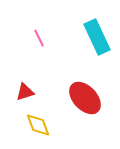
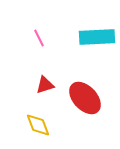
cyan rectangle: rotated 68 degrees counterclockwise
red triangle: moved 20 px right, 7 px up
